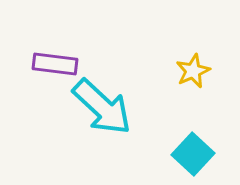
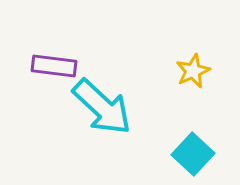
purple rectangle: moved 1 px left, 2 px down
